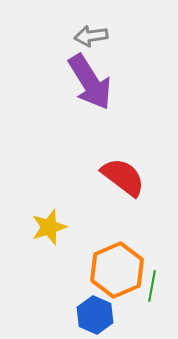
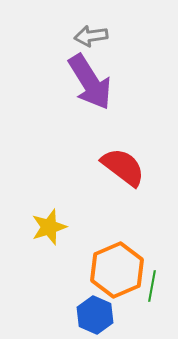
red semicircle: moved 10 px up
